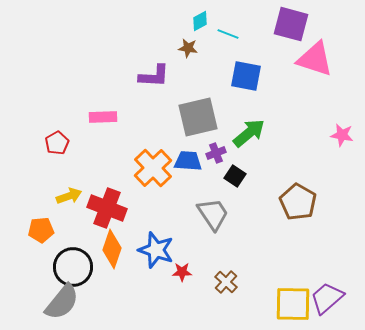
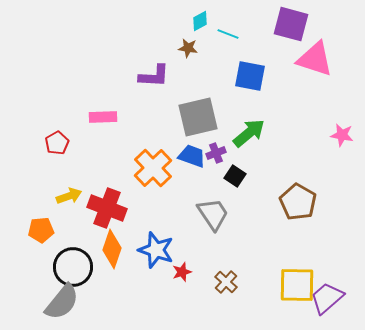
blue square: moved 4 px right
blue trapezoid: moved 4 px right, 5 px up; rotated 16 degrees clockwise
red star: rotated 18 degrees counterclockwise
yellow square: moved 4 px right, 19 px up
